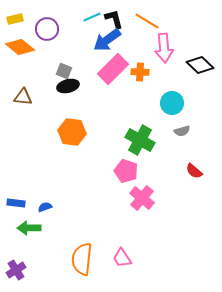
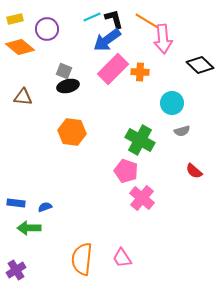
pink arrow: moved 1 px left, 9 px up
